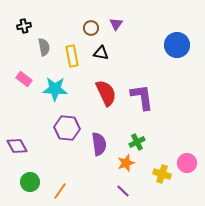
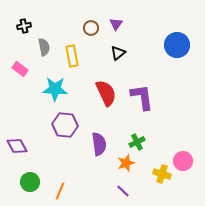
black triangle: moved 17 px right; rotated 49 degrees counterclockwise
pink rectangle: moved 4 px left, 10 px up
purple hexagon: moved 2 px left, 3 px up
pink circle: moved 4 px left, 2 px up
orange line: rotated 12 degrees counterclockwise
